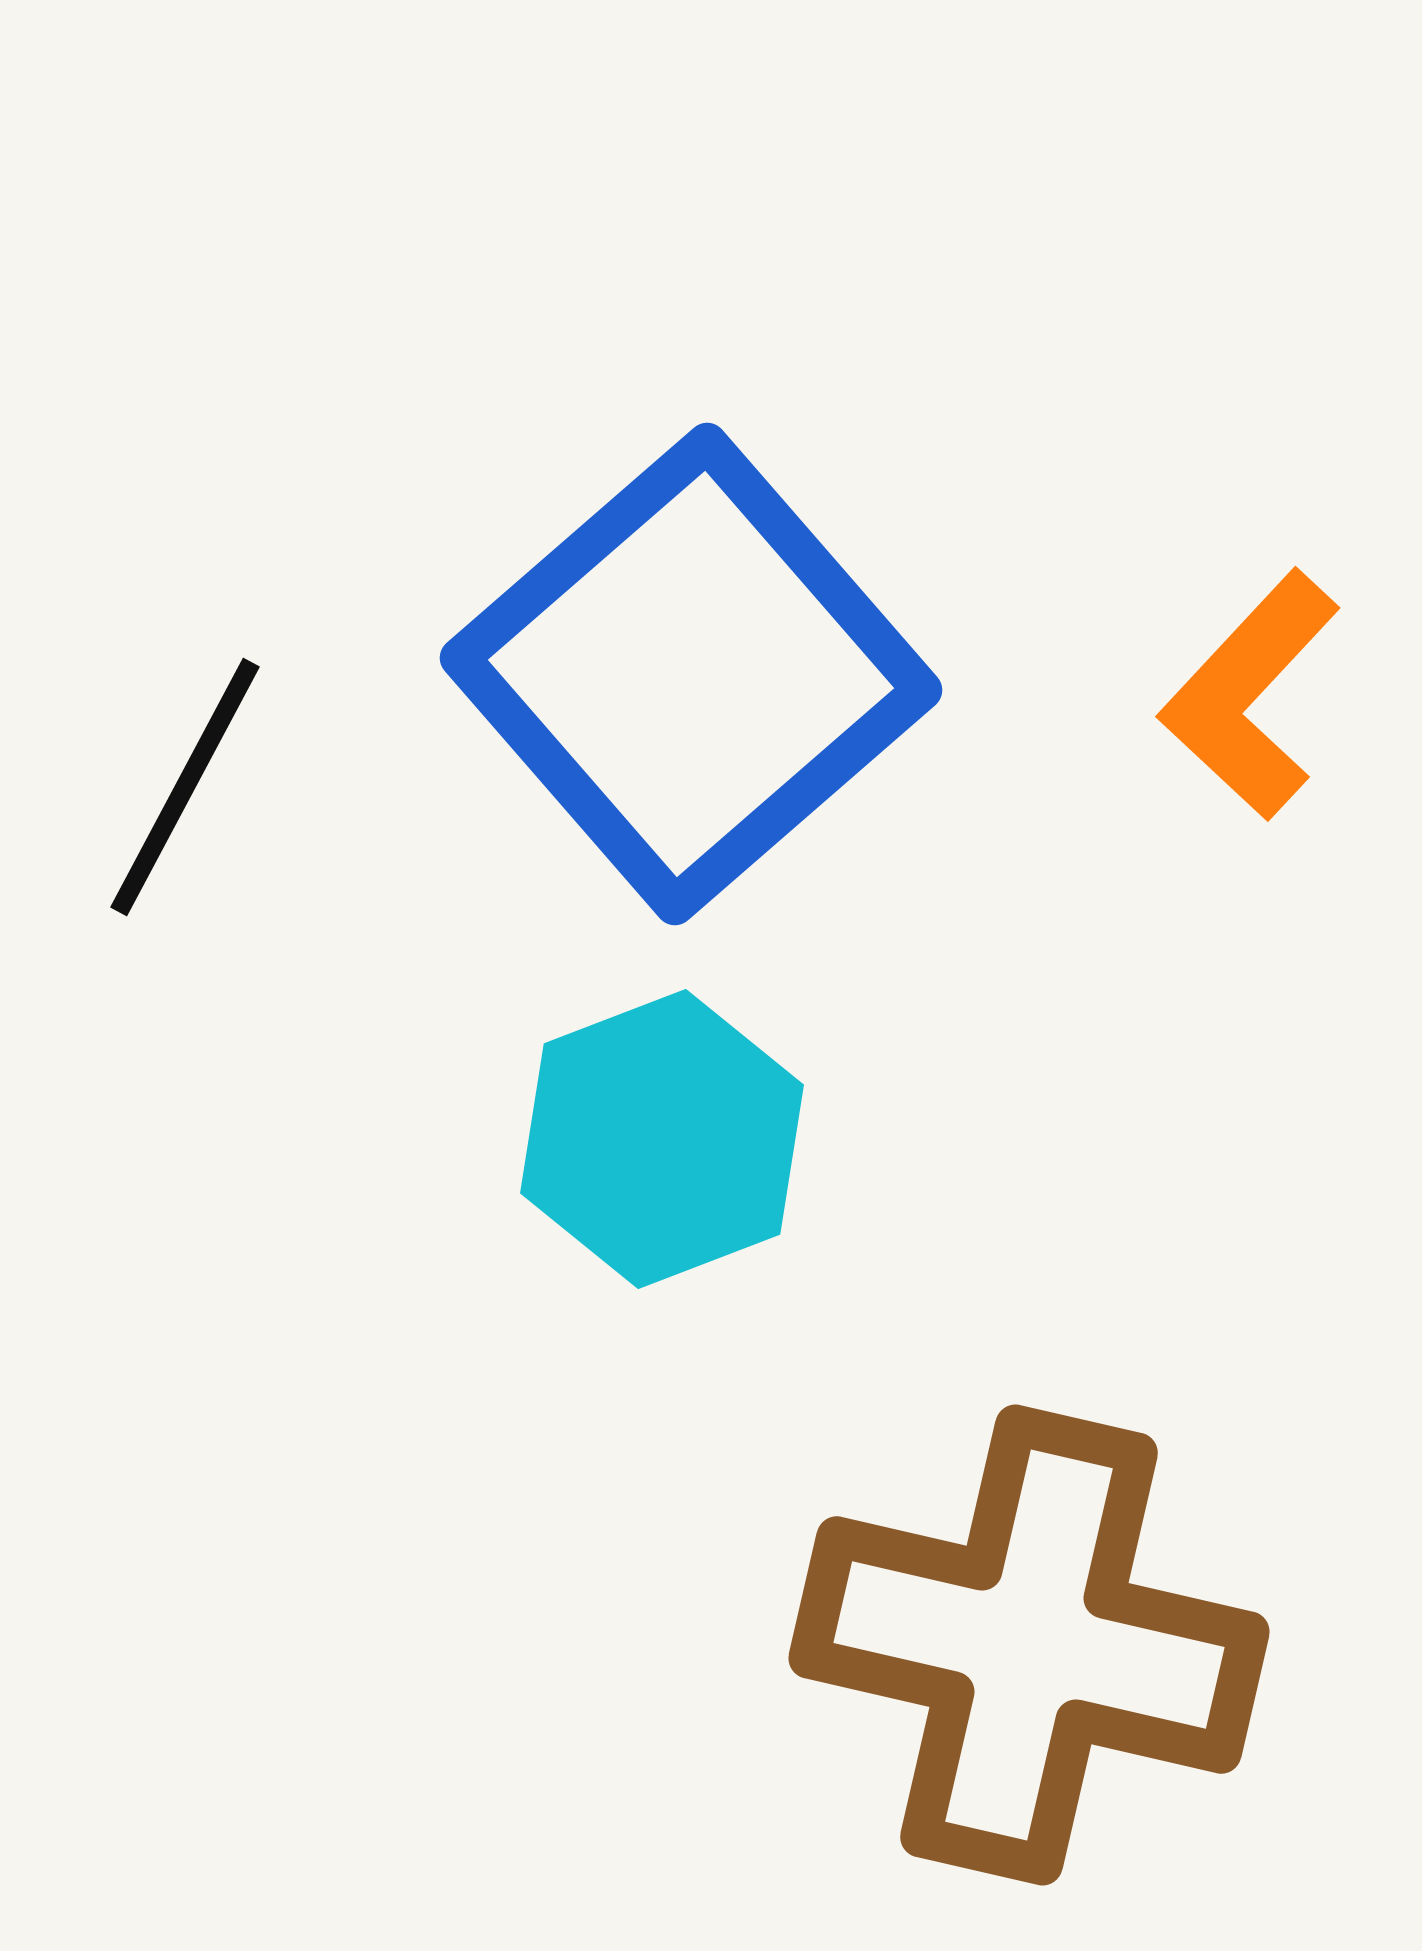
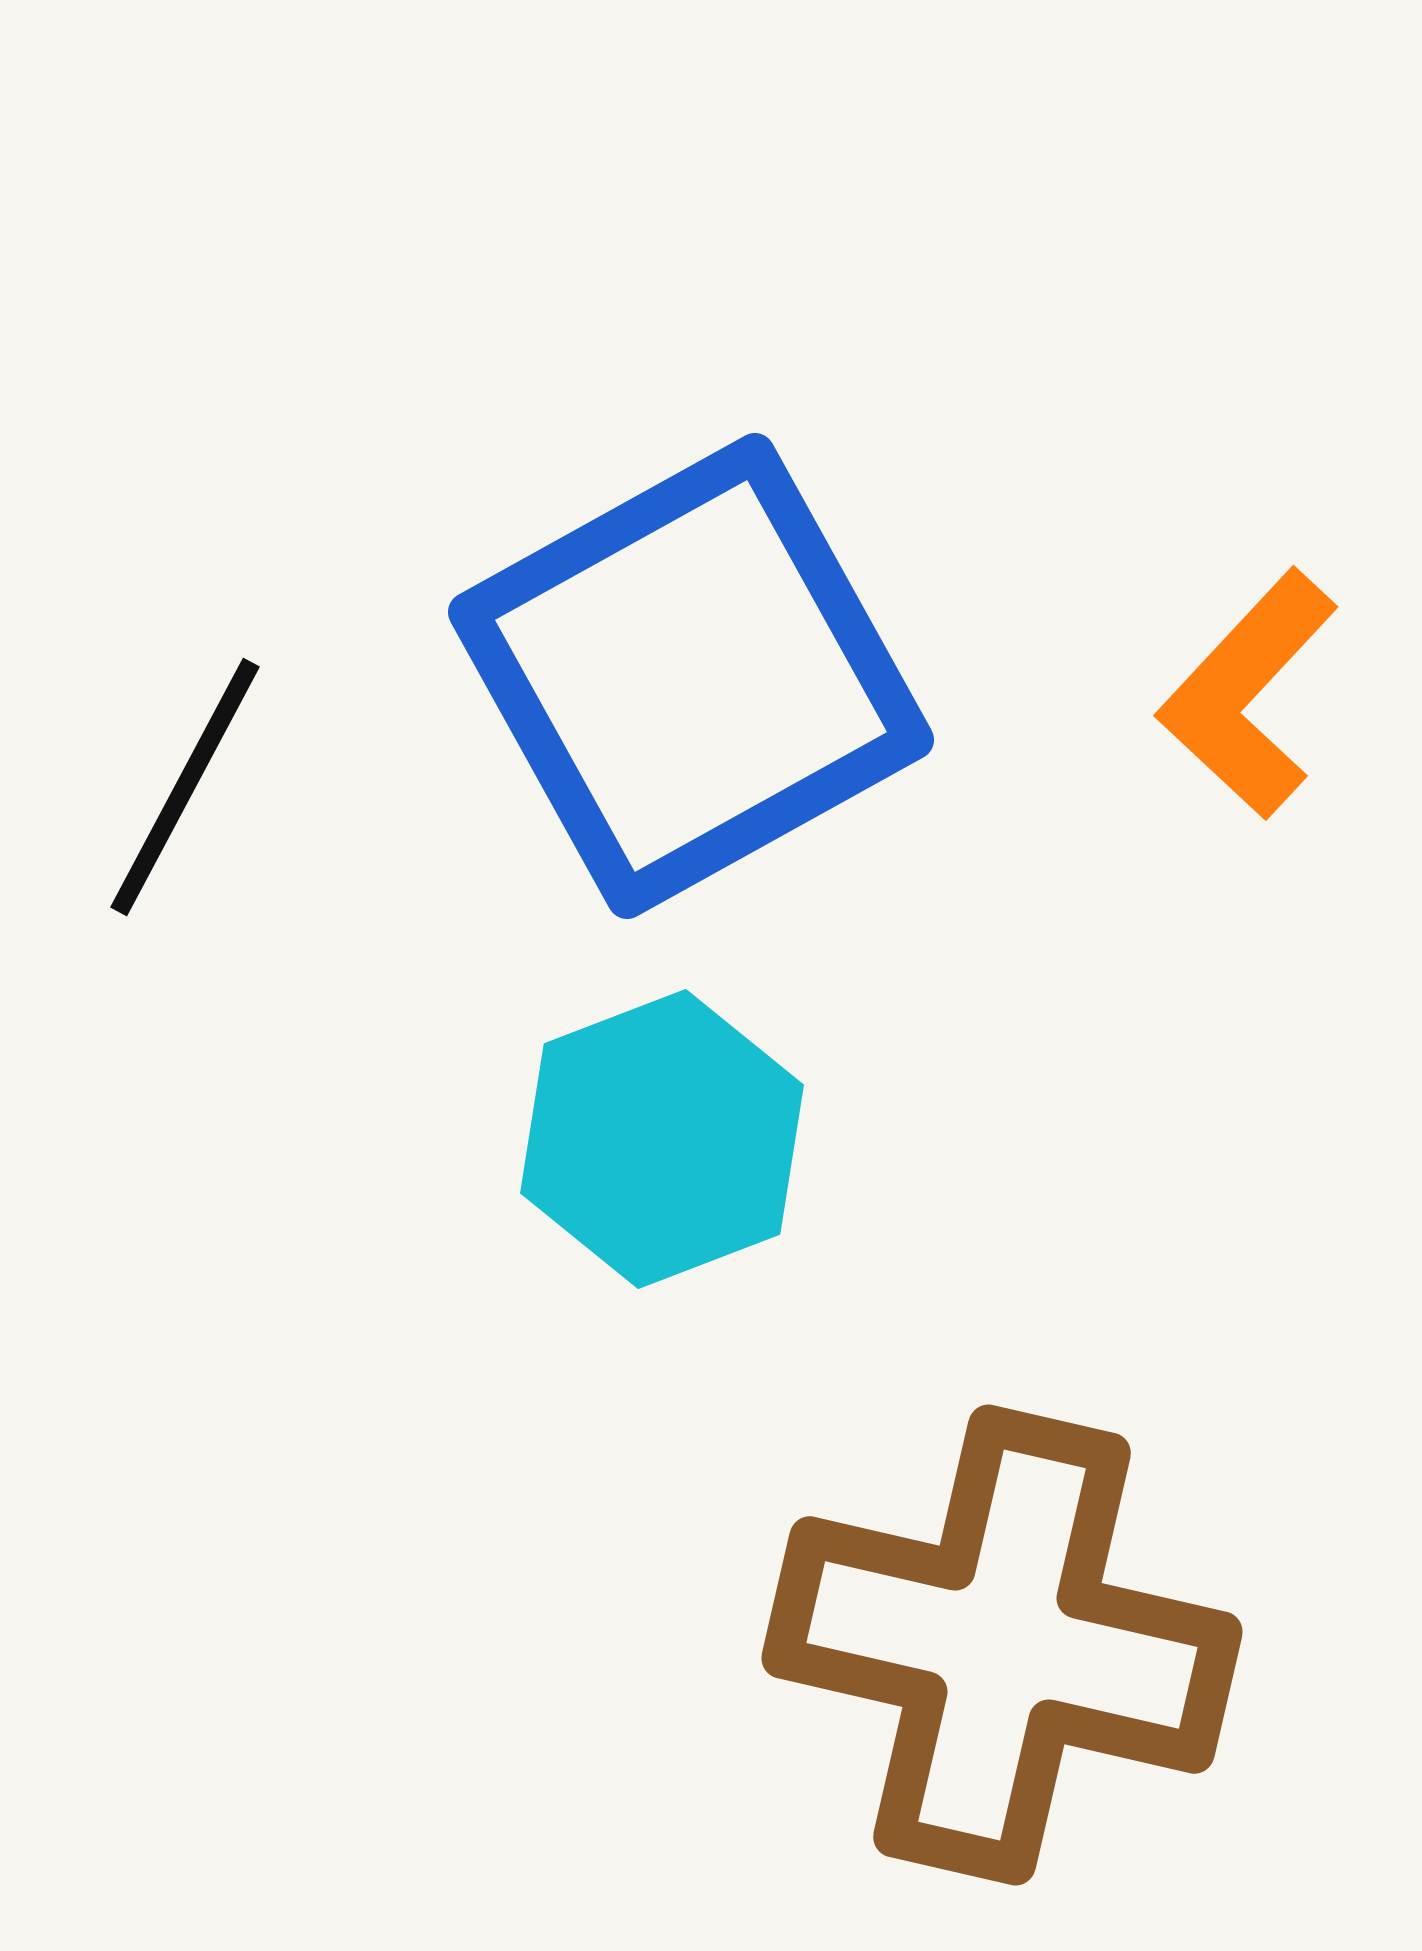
blue square: moved 2 px down; rotated 12 degrees clockwise
orange L-shape: moved 2 px left, 1 px up
brown cross: moved 27 px left
